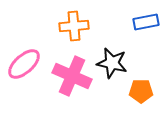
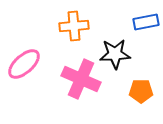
black star: moved 3 px right, 9 px up; rotated 16 degrees counterclockwise
pink cross: moved 9 px right, 3 px down
